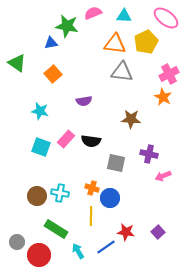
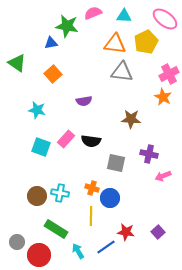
pink ellipse: moved 1 px left, 1 px down
cyan star: moved 3 px left, 1 px up
